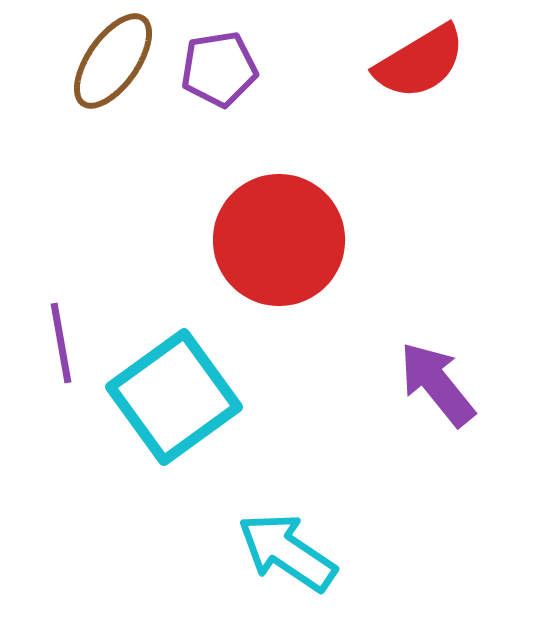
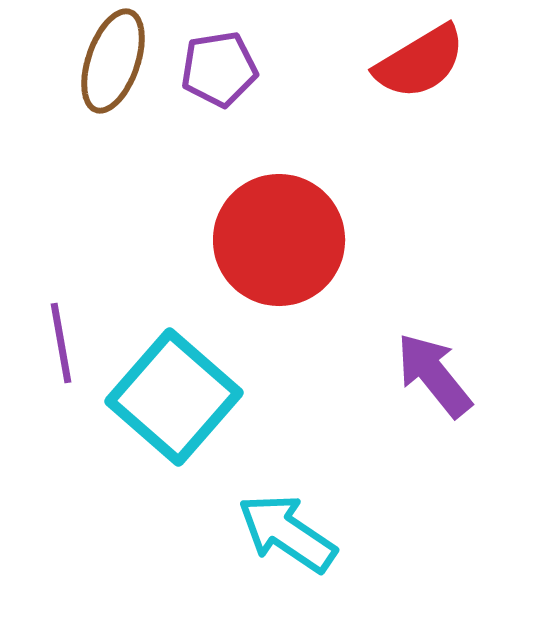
brown ellipse: rotated 16 degrees counterclockwise
purple arrow: moved 3 px left, 9 px up
cyan square: rotated 13 degrees counterclockwise
cyan arrow: moved 19 px up
